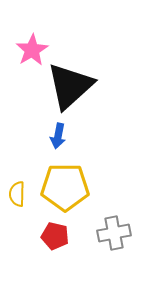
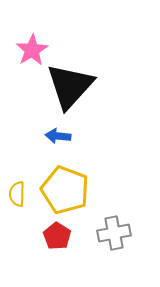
black triangle: rotated 6 degrees counterclockwise
blue arrow: rotated 85 degrees clockwise
yellow pentagon: moved 3 px down; rotated 21 degrees clockwise
red pentagon: moved 2 px right; rotated 20 degrees clockwise
